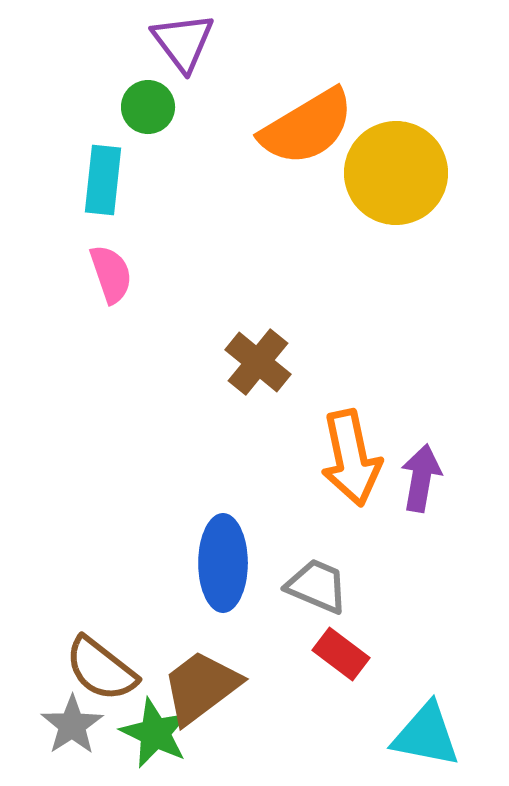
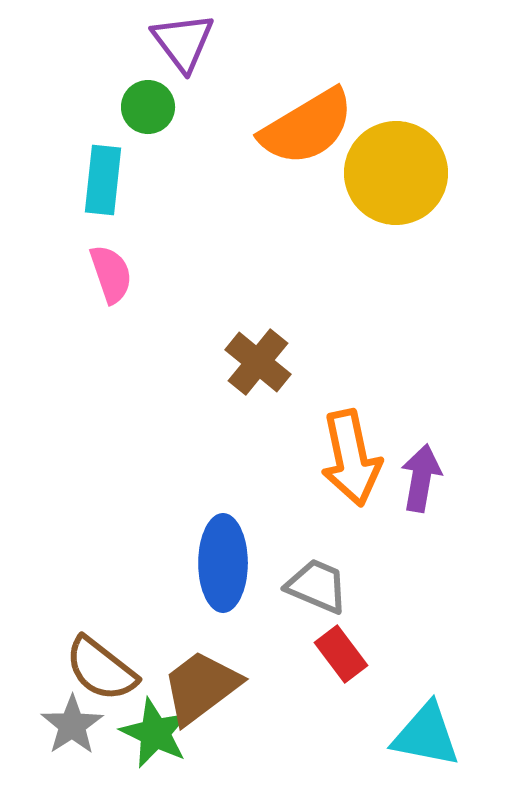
red rectangle: rotated 16 degrees clockwise
